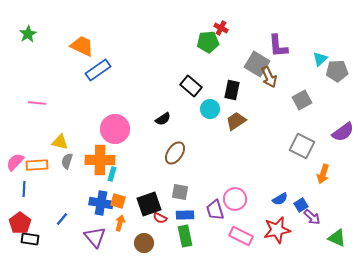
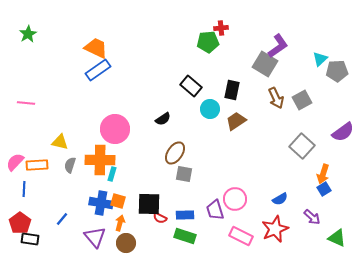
red cross at (221, 28): rotated 32 degrees counterclockwise
orange trapezoid at (82, 46): moved 14 px right, 2 px down
purple L-shape at (278, 46): rotated 120 degrees counterclockwise
gray square at (257, 64): moved 8 px right
brown arrow at (269, 77): moved 7 px right, 21 px down
pink line at (37, 103): moved 11 px left
gray square at (302, 146): rotated 15 degrees clockwise
gray semicircle at (67, 161): moved 3 px right, 4 px down
gray square at (180, 192): moved 4 px right, 18 px up
black square at (149, 204): rotated 20 degrees clockwise
blue square at (301, 205): moved 23 px right, 16 px up
red star at (277, 230): moved 2 px left, 1 px up; rotated 12 degrees counterclockwise
green rectangle at (185, 236): rotated 60 degrees counterclockwise
brown circle at (144, 243): moved 18 px left
